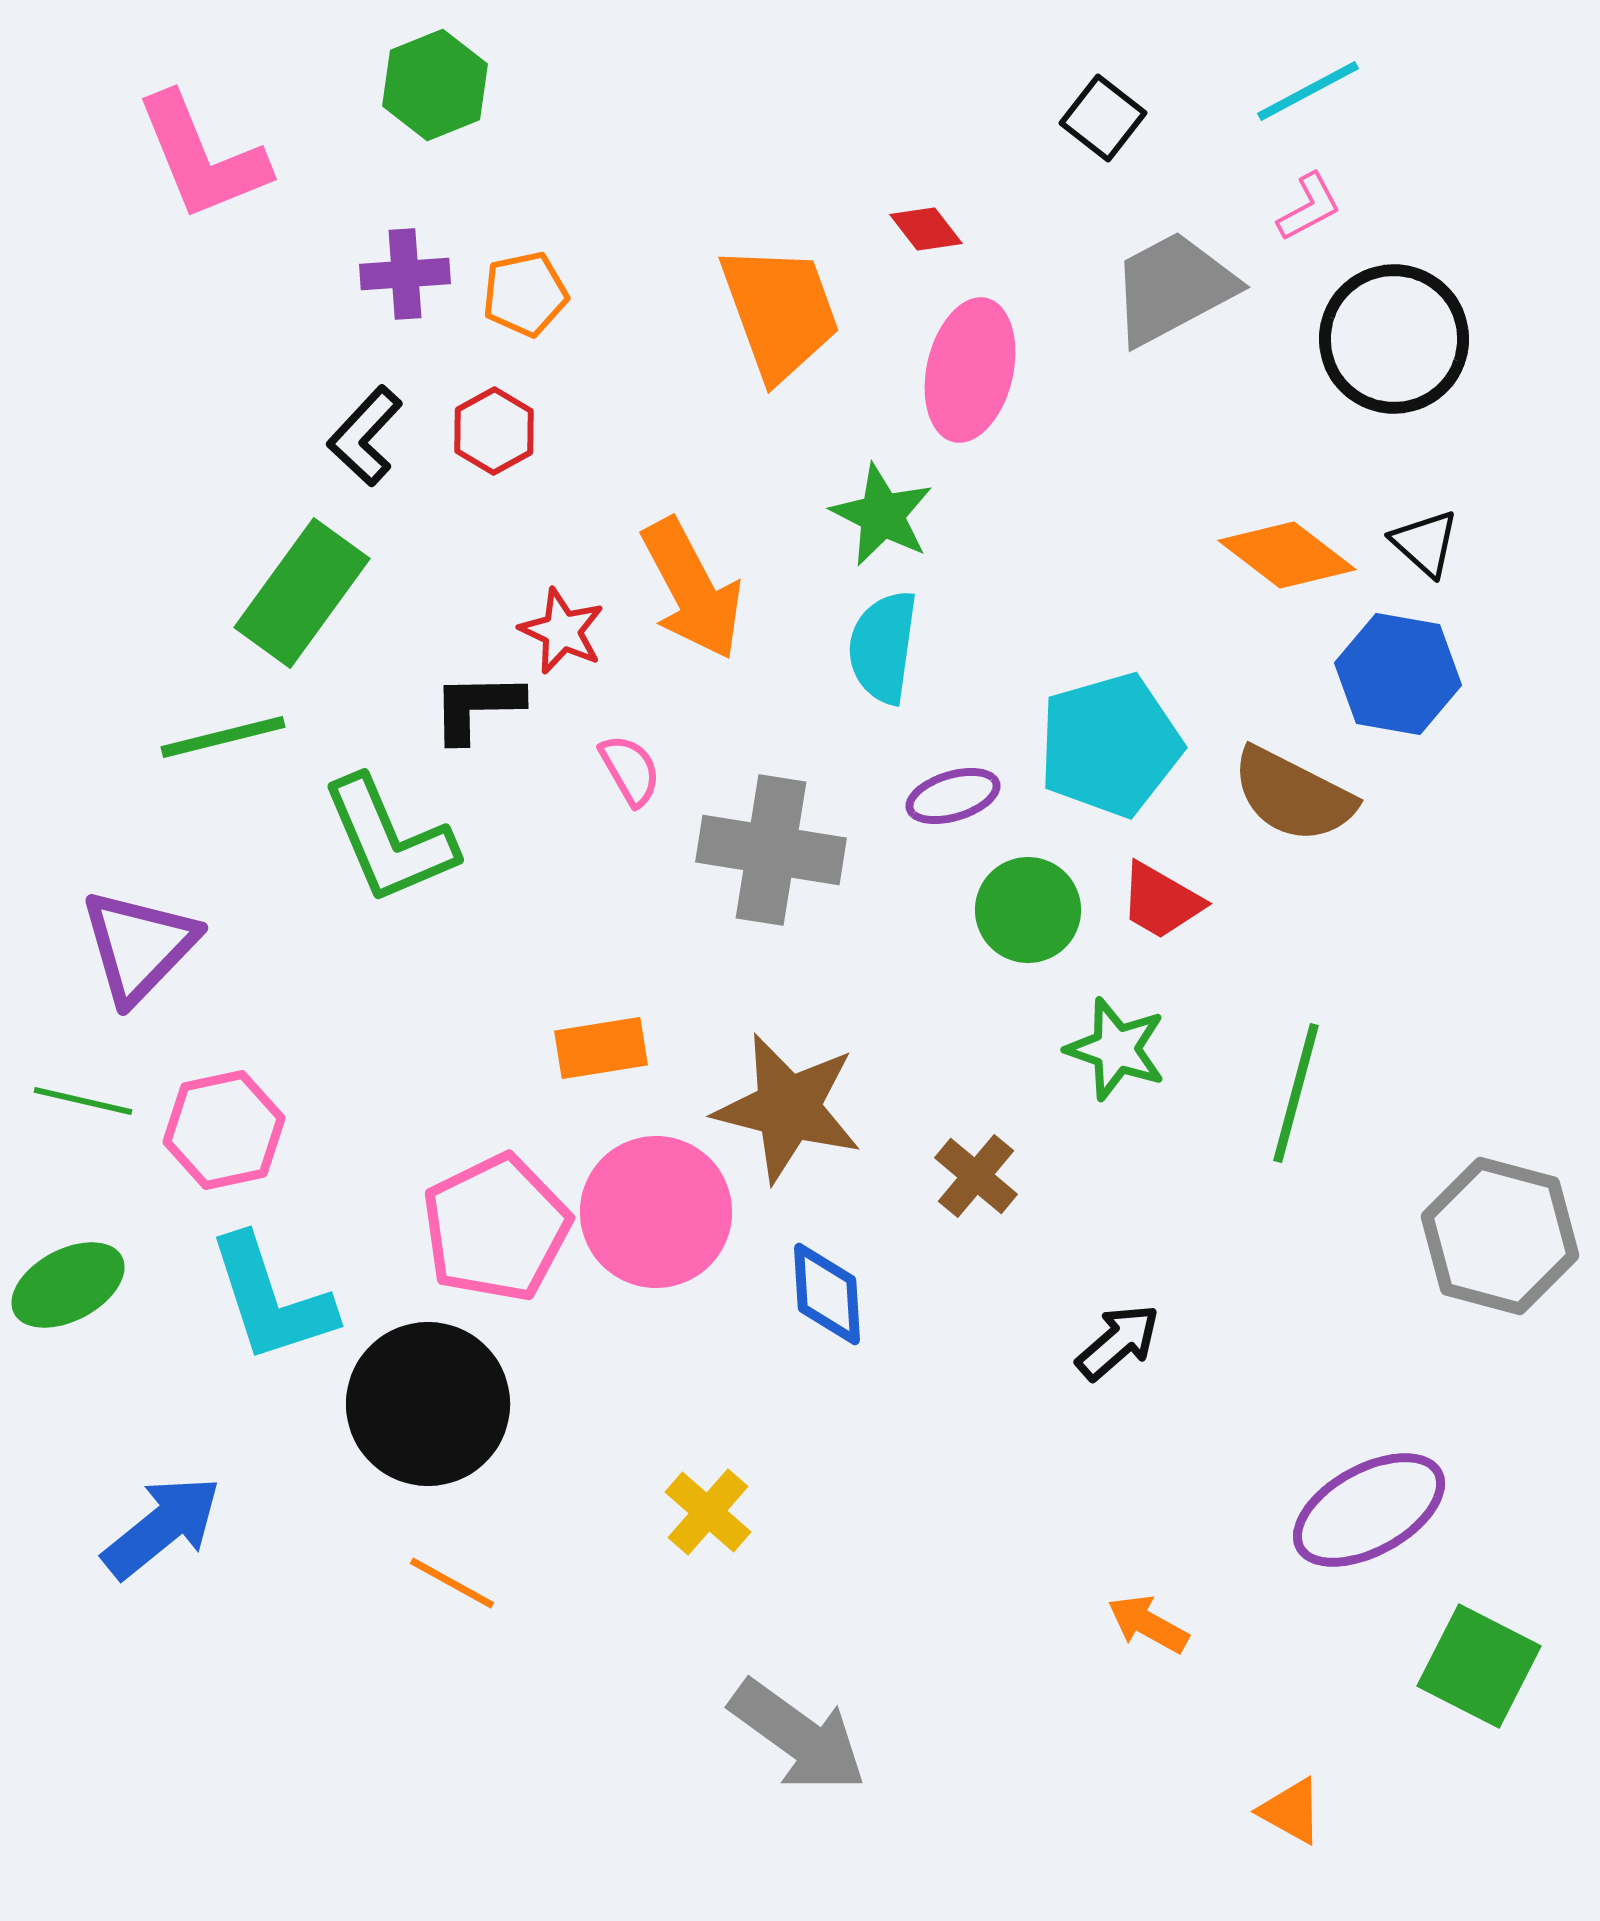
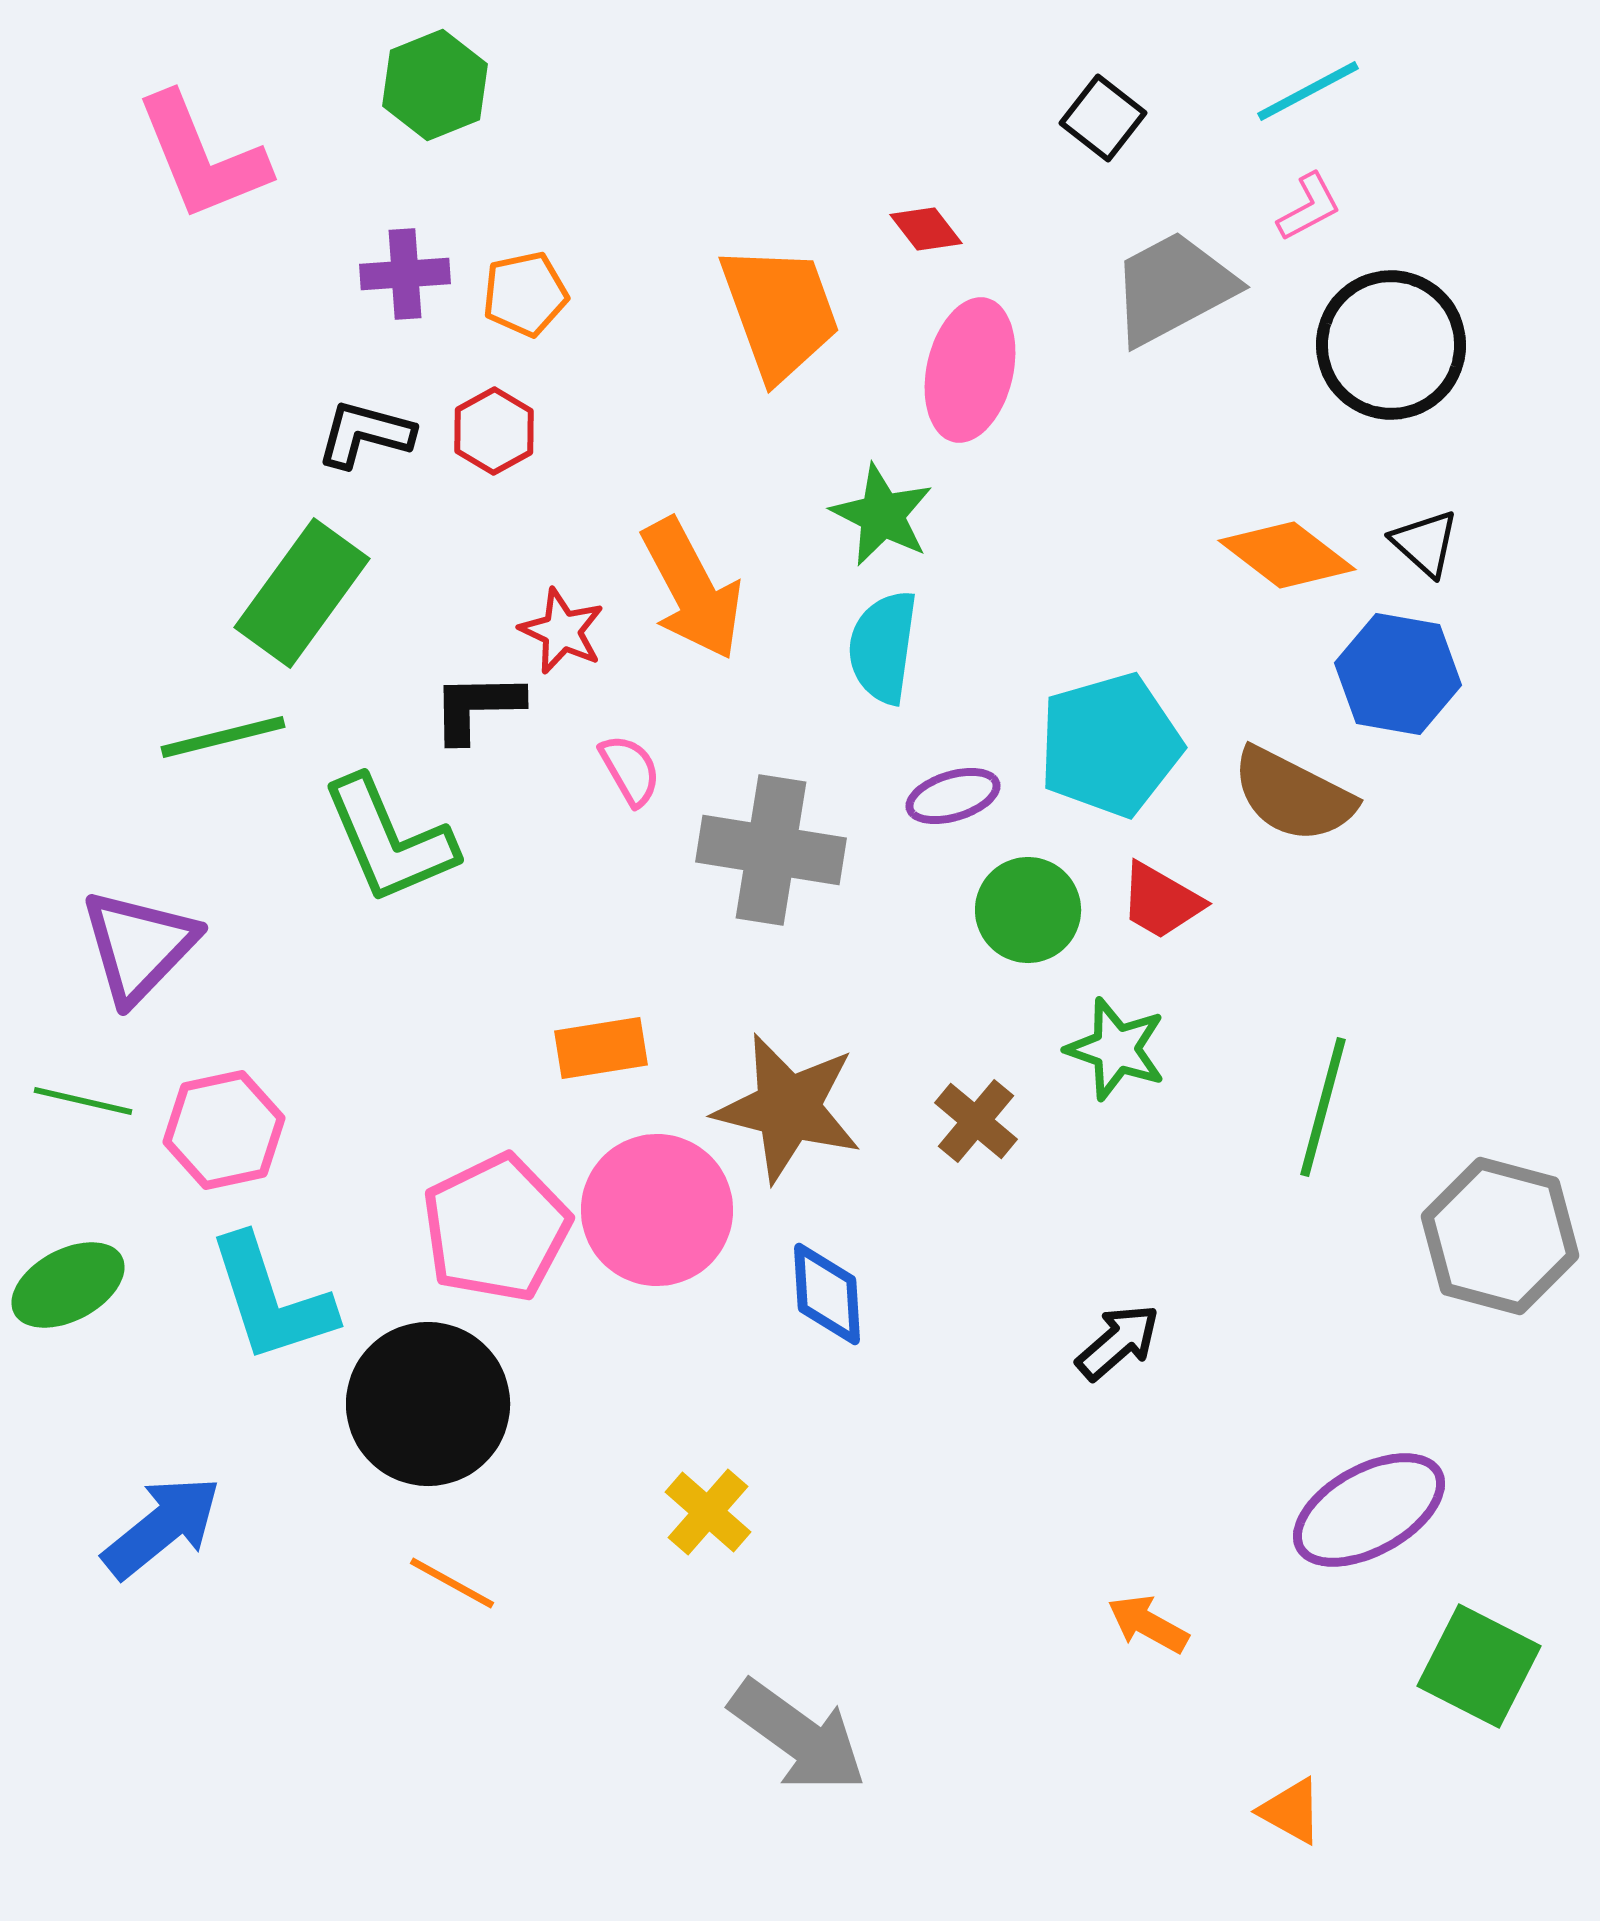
black circle at (1394, 339): moved 3 px left, 6 px down
black L-shape at (365, 436): moved 2 px up; rotated 62 degrees clockwise
green line at (1296, 1093): moved 27 px right, 14 px down
brown cross at (976, 1176): moved 55 px up
pink circle at (656, 1212): moved 1 px right, 2 px up
